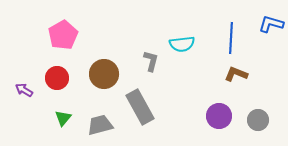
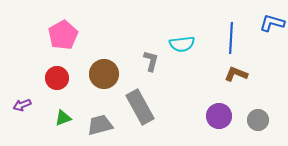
blue L-shape: moved 1 px right, 1 px up
purple arrow: moved 2 px left, 15 px down; rotated 54 degrees counterclockwise
green triangle: rotated 30 degrees clockwise
